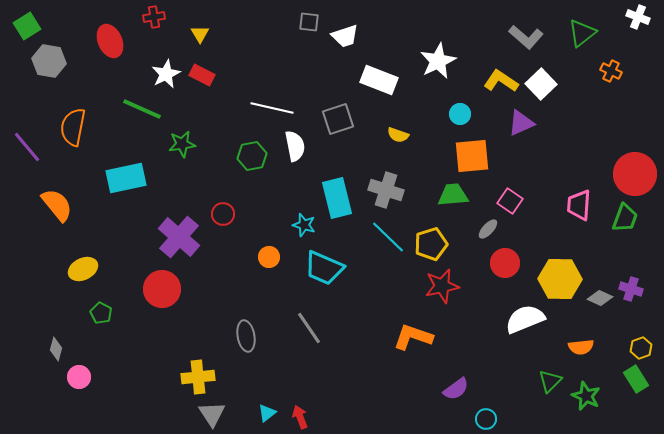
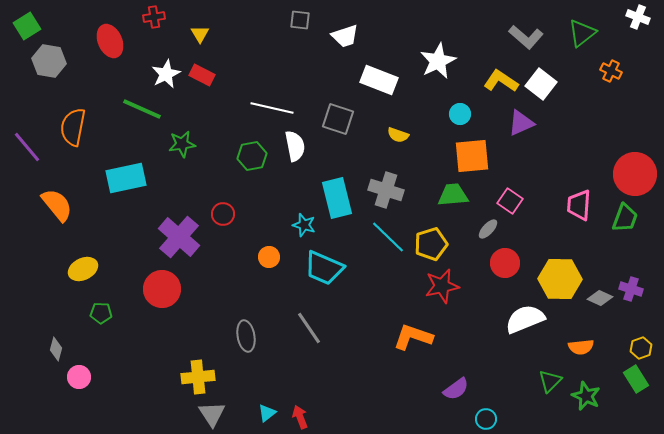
gray square at (309, 22): moved 9 px left, 2 px up
white square at (541, 84): rotated 8 degrees counterclockwise
gray square at (338, 119): rotated 36 degrees clockwise
green pentagon at (101, 313): rotated 25 degrees counterclockwise
